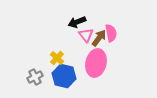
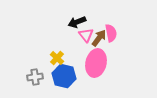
gray cross: rotated 21 degrees clockwise
